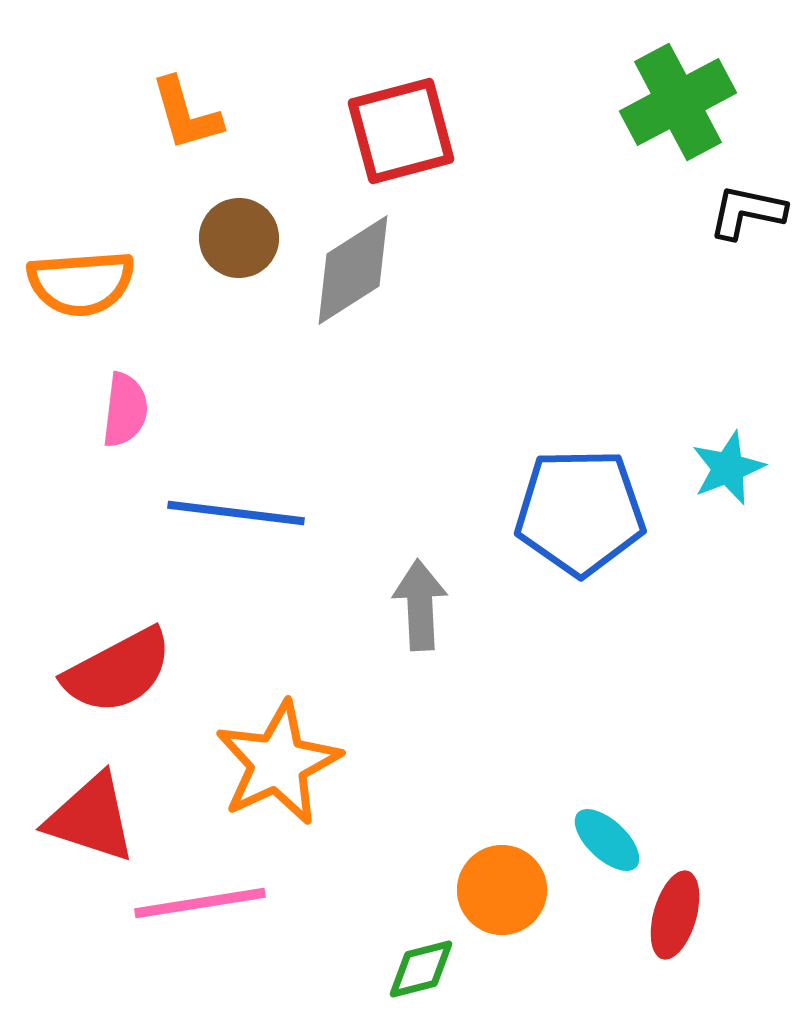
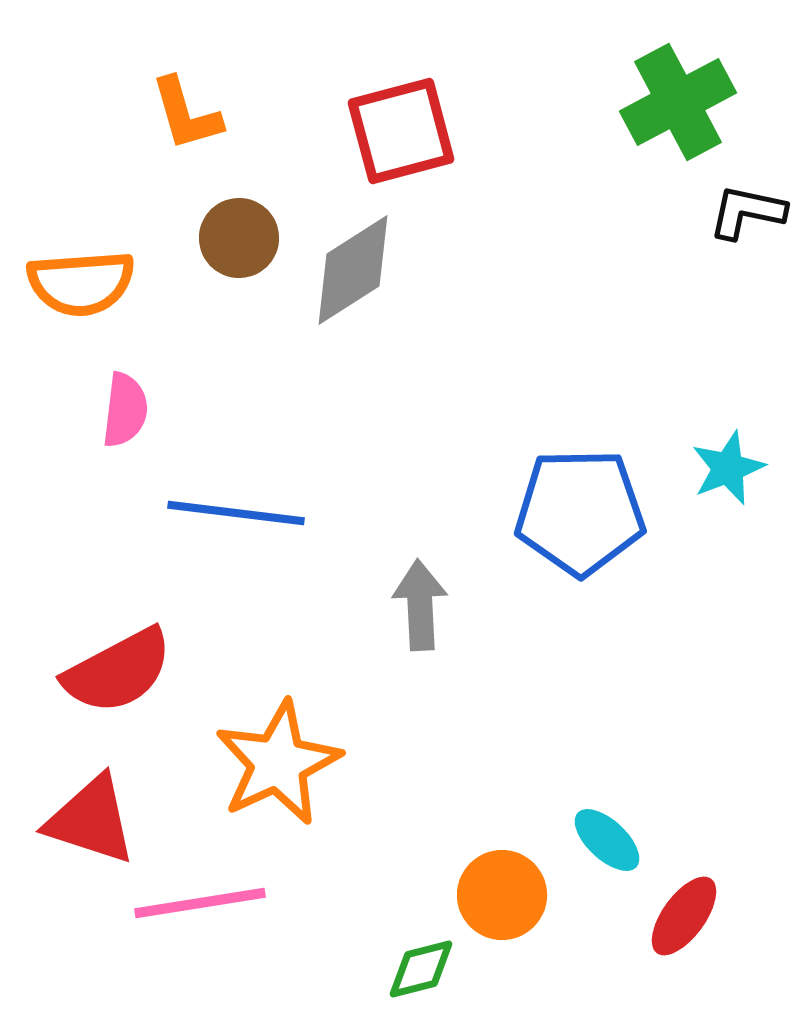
red triangle: moved 2 px down
orange circle: moved 5 px down
red ellipse: moved 9 px right, 1 px down; rotated 20 degrees clockwise
